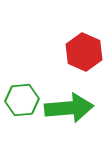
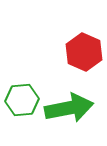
green arrow: rotated 6 degrees counterclockwise
